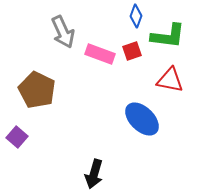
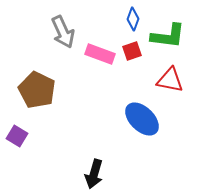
blue diamond: moved 3 px left, 3 px down
purple square: moved 1 px up; rotated 10 degrees counterclockwise
